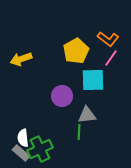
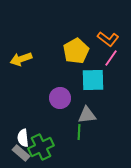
purple circle: moved 2 px left, 2 px down
green cross: moved 1 px right, 2 px up
